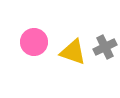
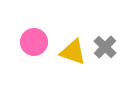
gray cross: rotated 20 degrees counterclockwise
